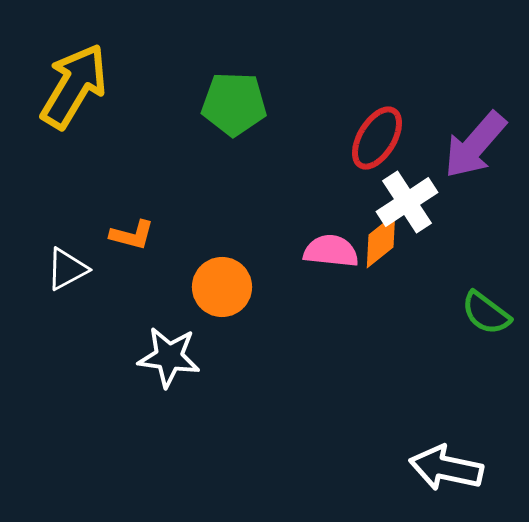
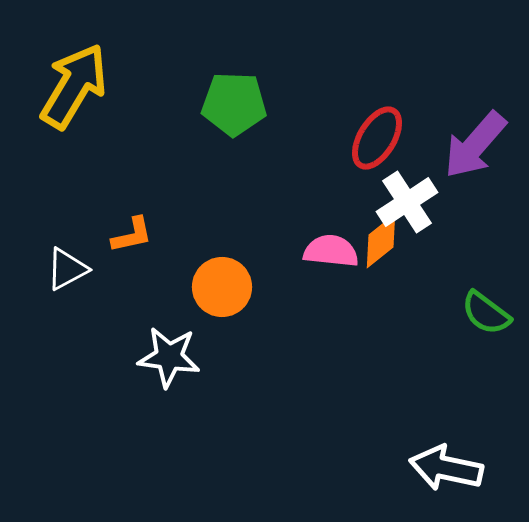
orange L-shape: rotated 27 degrees counterclockwise
